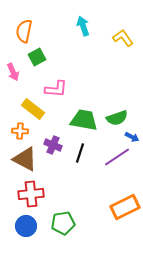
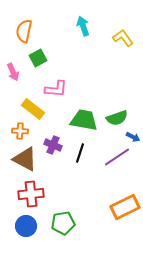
green square: moved 1 px right, 1 px down
blue arrow: moved 1 px right
